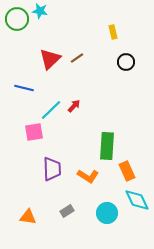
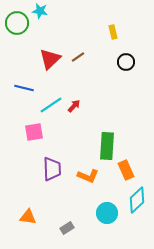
green circle: moved 4 px down
brown line: moved 1 px right, 1 px up
cyan line: moved 5 px up; rotated 10 degrees clockwise
orange rectangle: moved 1 px left, 1 px up
orange L-shape: rotated 10 degrees counterclockwise
cyan diamond: rotated 72 degrees clockwise
gray rectangle: moved 17 px down
